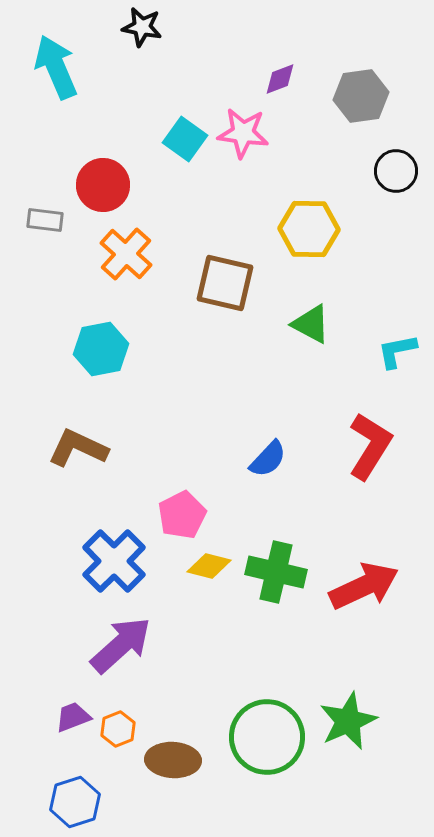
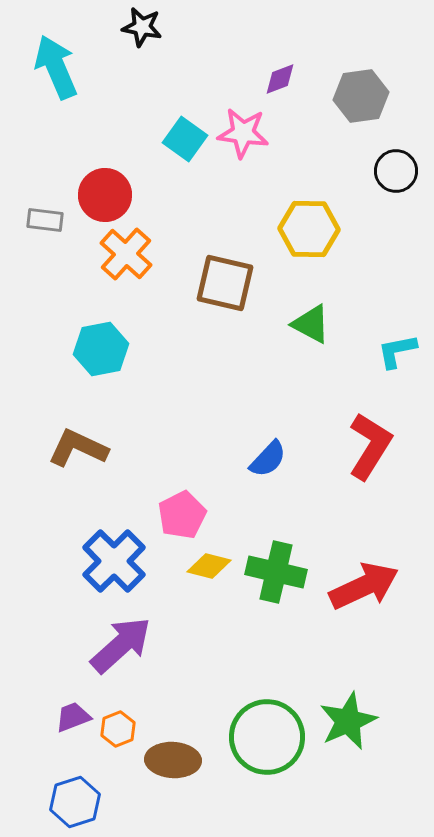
red circle: moved 2 px right, 10 px down
